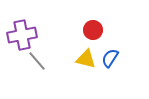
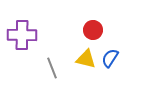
purple cross: rotated 12 degrees clockwise
gray line: moved 15 px right, 7 px down; rotated 20 degrees clockwise
